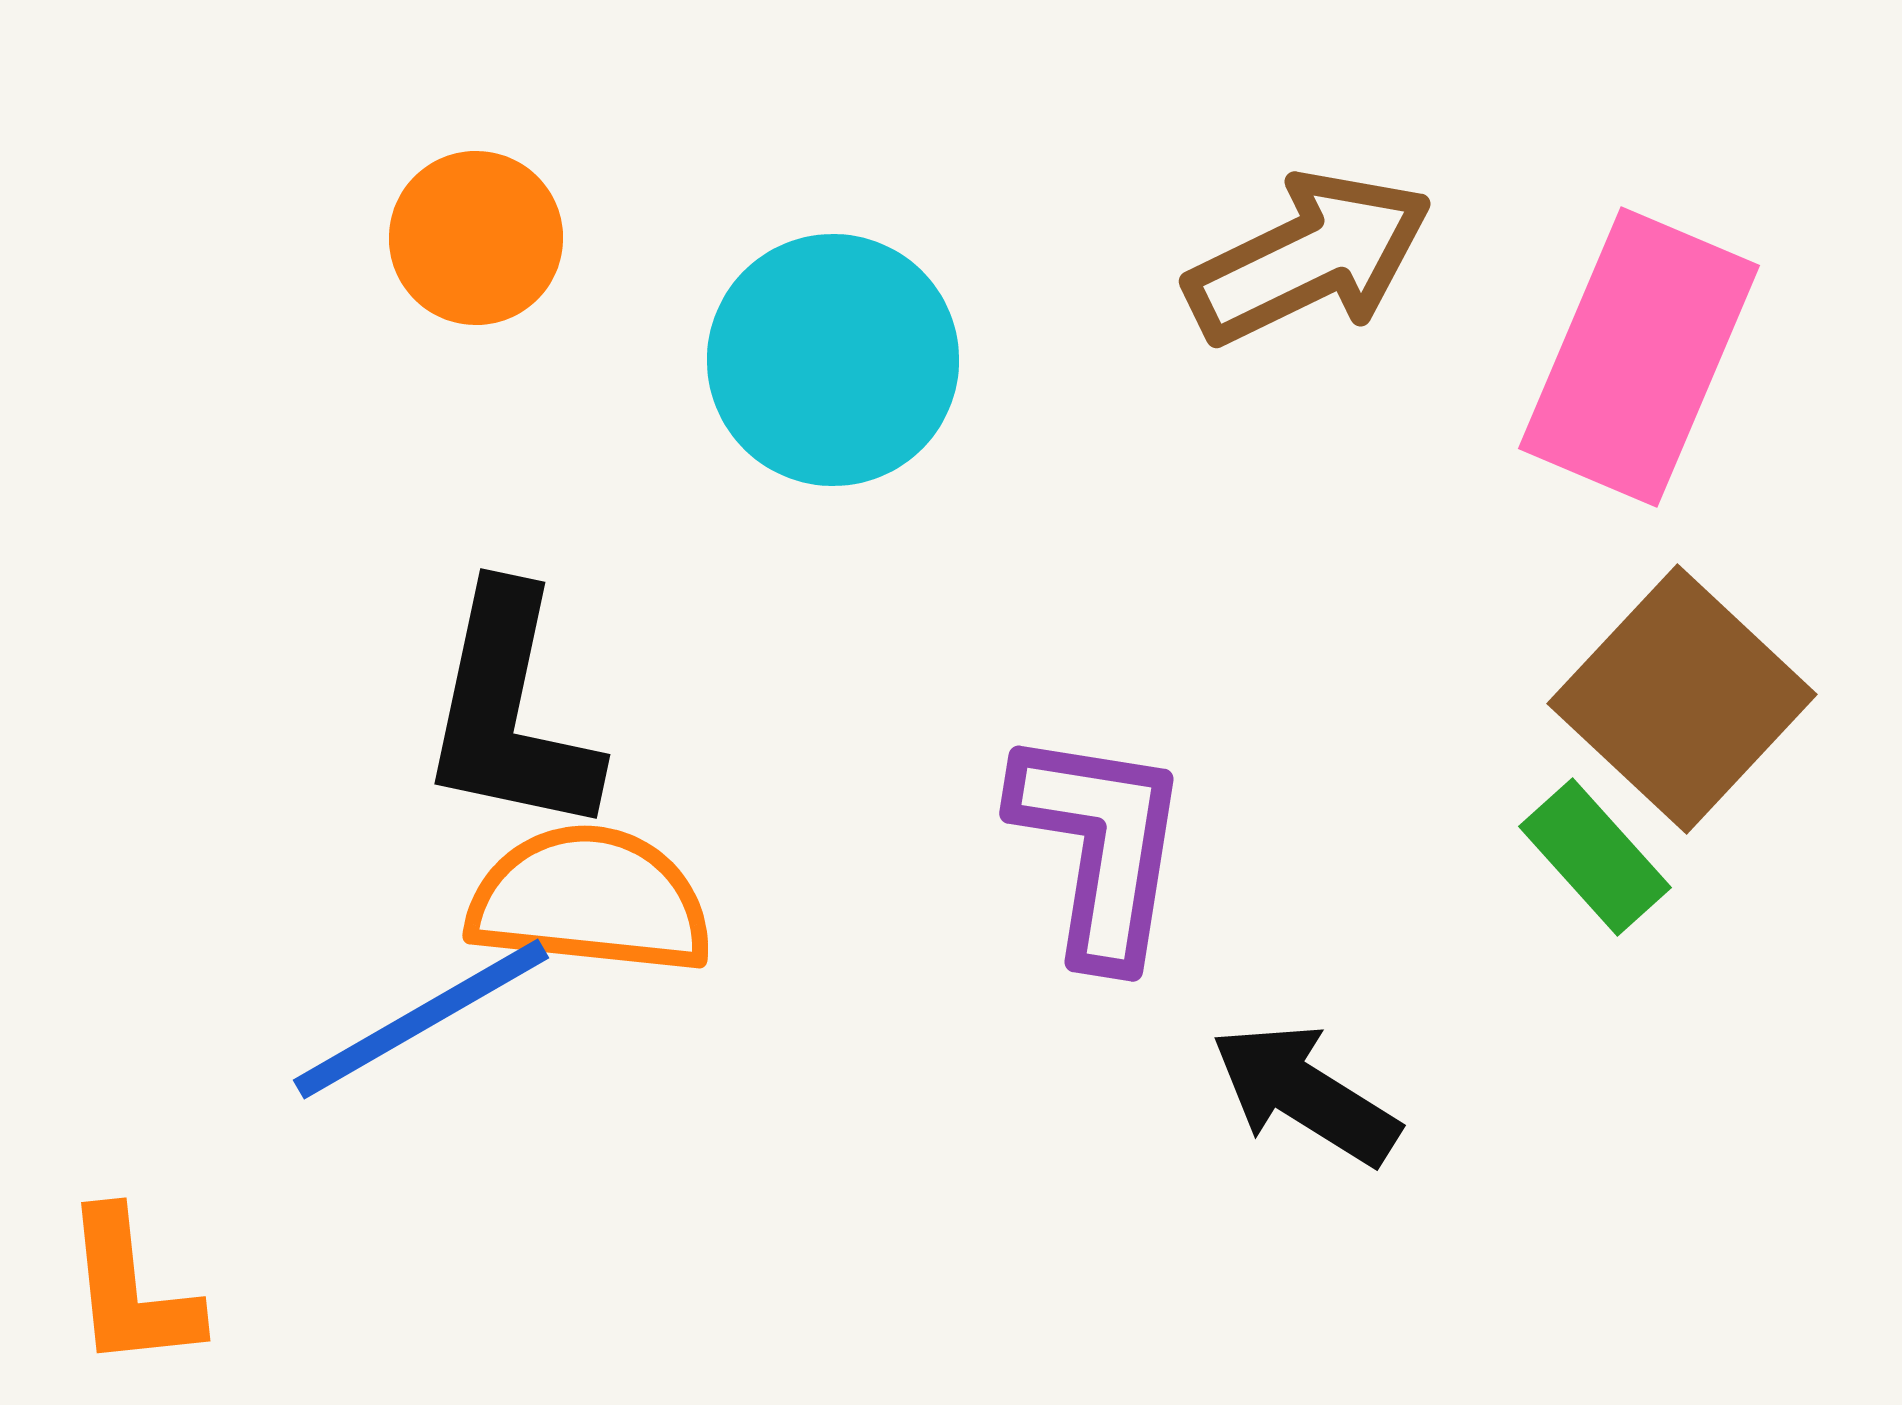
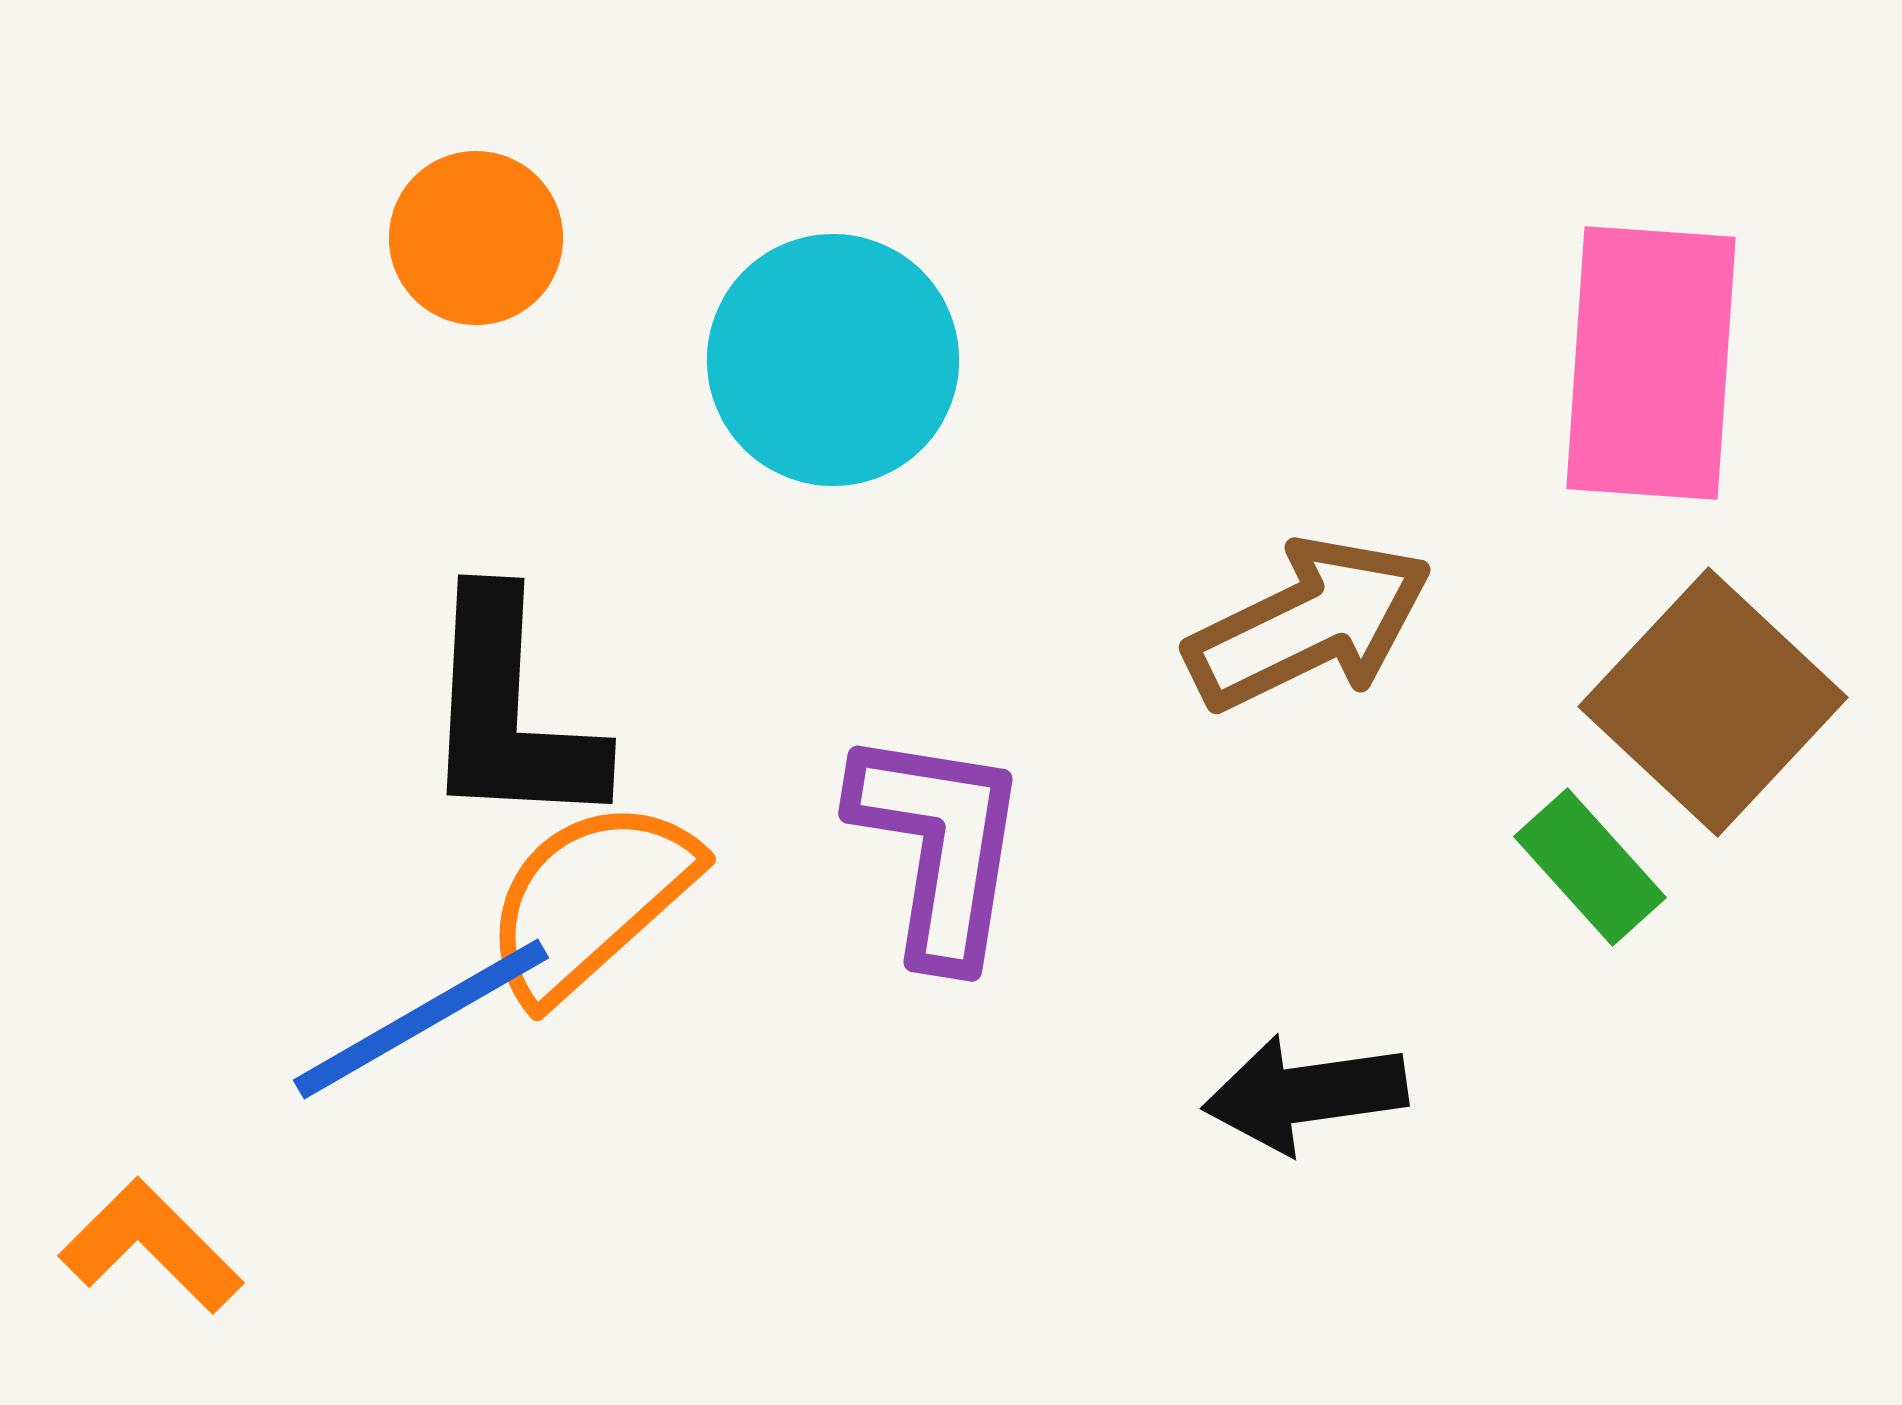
brown arrow: moved 366 px down
pink rectangle: moved 12 px right, 6 px down; rotated 19 degrees counterclockwise
brown square: moved 31 px right, 3 px down
black L-shape: rotated 9 degrees counterclockwise
purple L-shape: moved 161 px left
green rectangle: moved 5 px left, 10 px down
orange semicircle: rotated 48 degrees counterclockwise
black arrow: rotated 40 degrees counterclockwise
orange L-shape: moved 20 px right, 44 px up; rotated 141 degrees clockwise
